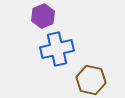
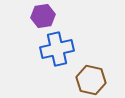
purple hexagon: rotated 15 degrees clockwise
